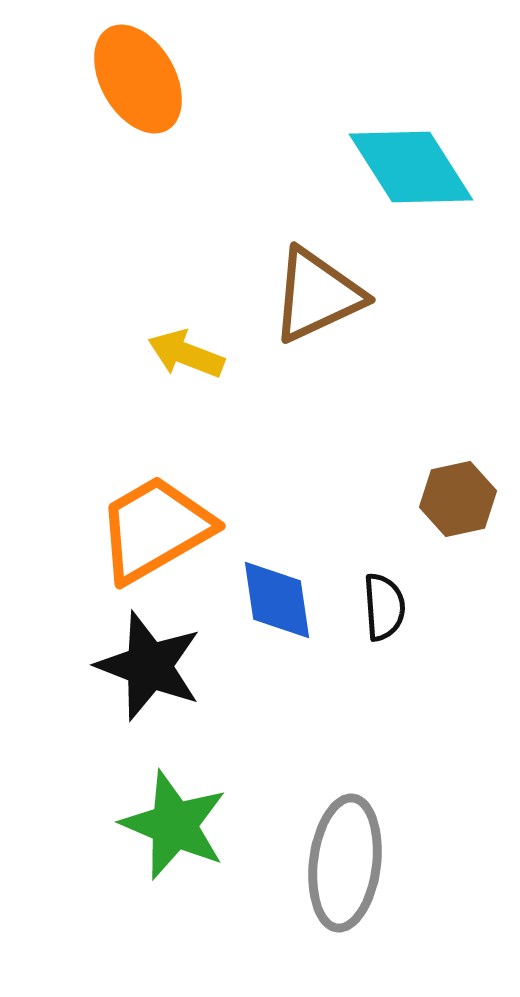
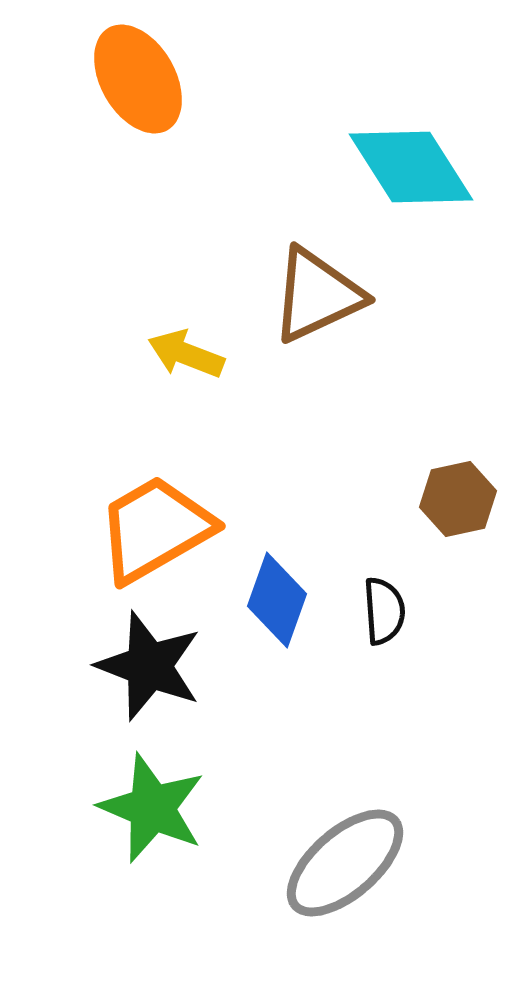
blue diamond: rotated 28 degrees clockwise
black semicircle: moved 4 px down
green star: moved 22 px left, 17 px up
gray ellipse: rotated 42 degrees clockwise
